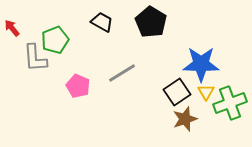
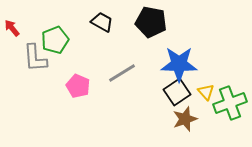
black pentagon: rotated 20 degrees counterclockwise
blue star: moved 22 px left
yellow triangle: rotated 12 degrees counterclockwise
